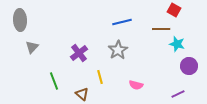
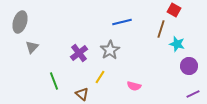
gray ellipse: moved 2 px down; rotated 20 degrees clockwise
brown line: rotated 72 degrees counterclockwise
gray star: moved 8 px left
yellow line: rotated 48 degrees clockwise
pink semicircle: moved 2 px left, 1 px down
purple line: moved 15 px right
